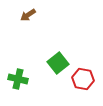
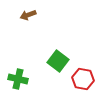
brown arrow: rotated 14 degrees clockwise
green square: moved 2 px up; rotated 15 degrees counterclockwise
